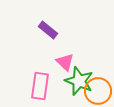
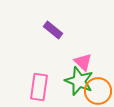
purple rectangle: moved 5 px right
pink triangle: moved 18 px right
pink rectangle: moved 1 px left, 1 px down
